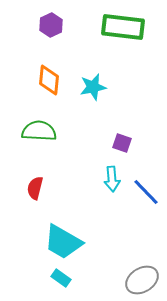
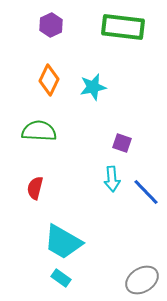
orange diamond: rotated 20 degrees clockwise
